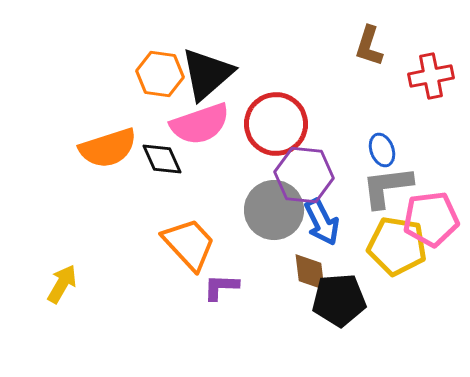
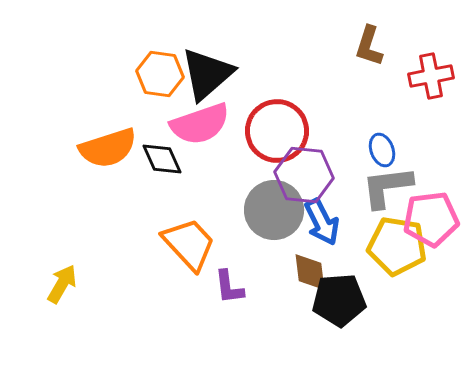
red circle: moved 1 px right, 7 px down
purple L-shape: moved 8 px right; rotated 99 degrees counterclockwise
